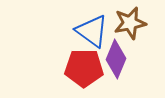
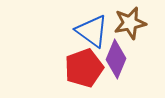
red pentagon: rotated 21 degrees counterclockwise
